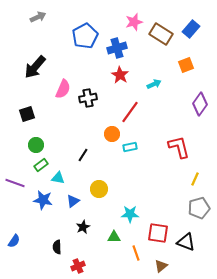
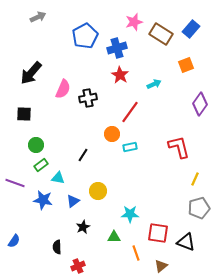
black arrow: moved 4 px left, 6 px down
black square: moved 3 px left; rotated 21 degrees clockwise
yellow circle: moved 1 px left, 2 px down
